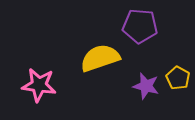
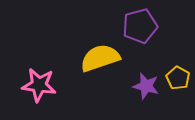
purple pentagon: rotated 20 degrees counterclockwise
